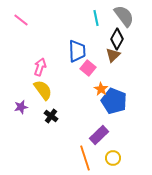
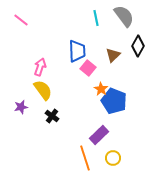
black diamond: moved 21 px right, 7 px down
black cross: moved 1 px right
